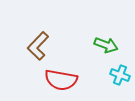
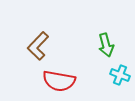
green arrow: rotated 55 degrees clockwise
red semicircle: moved 2 px left, 1 px down
